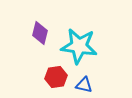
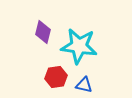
purple diamond: moved 3 px right, 1 px up
